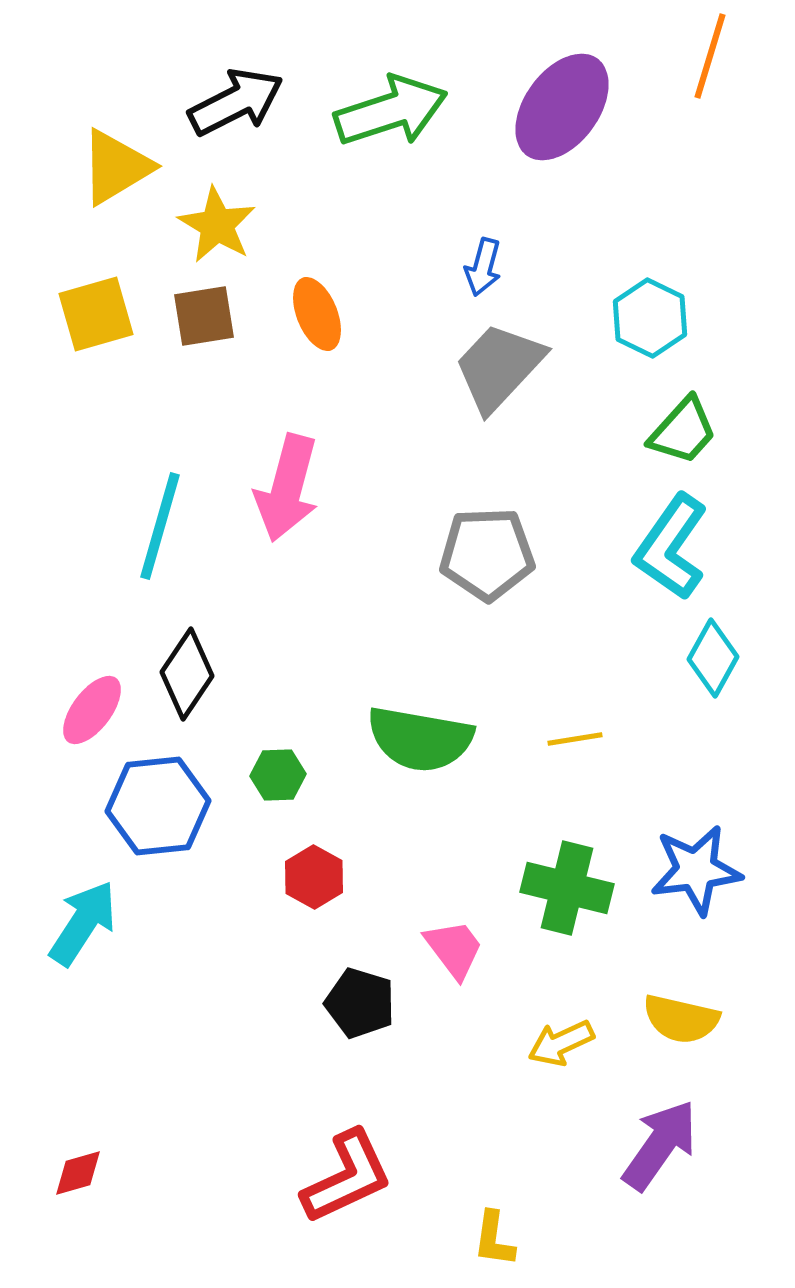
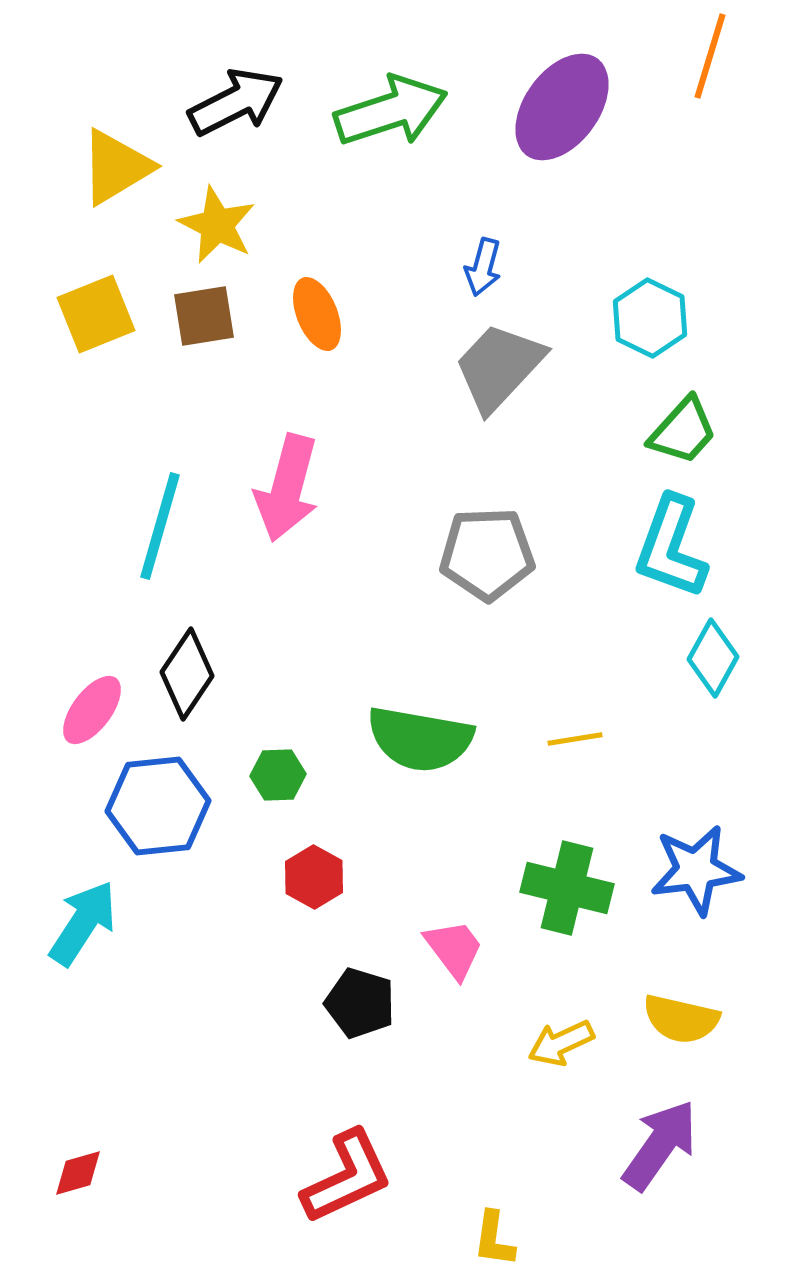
yellow star: rotated 4 degrees counterclockwise
yellow square: rotated 6 degrees counterclockwise
cyan L-shape: rotated 15 degrees counterclockwise
